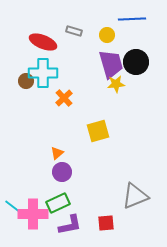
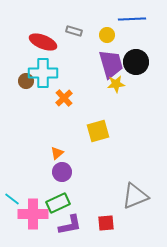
cyan line: moved 7 px up
